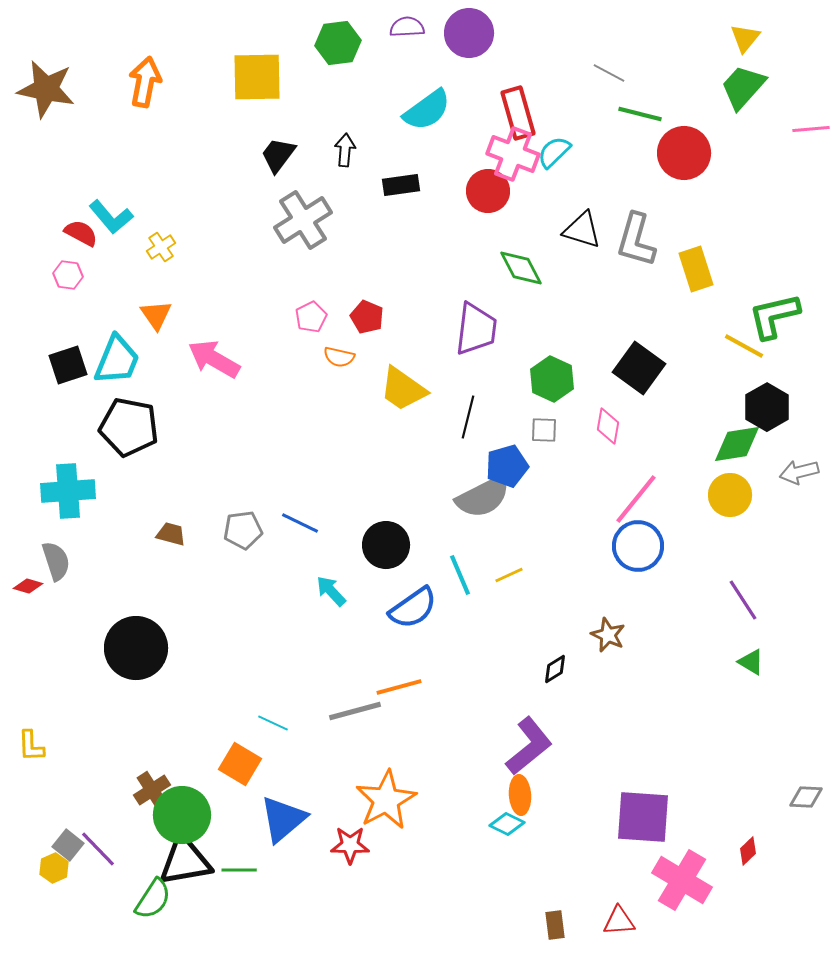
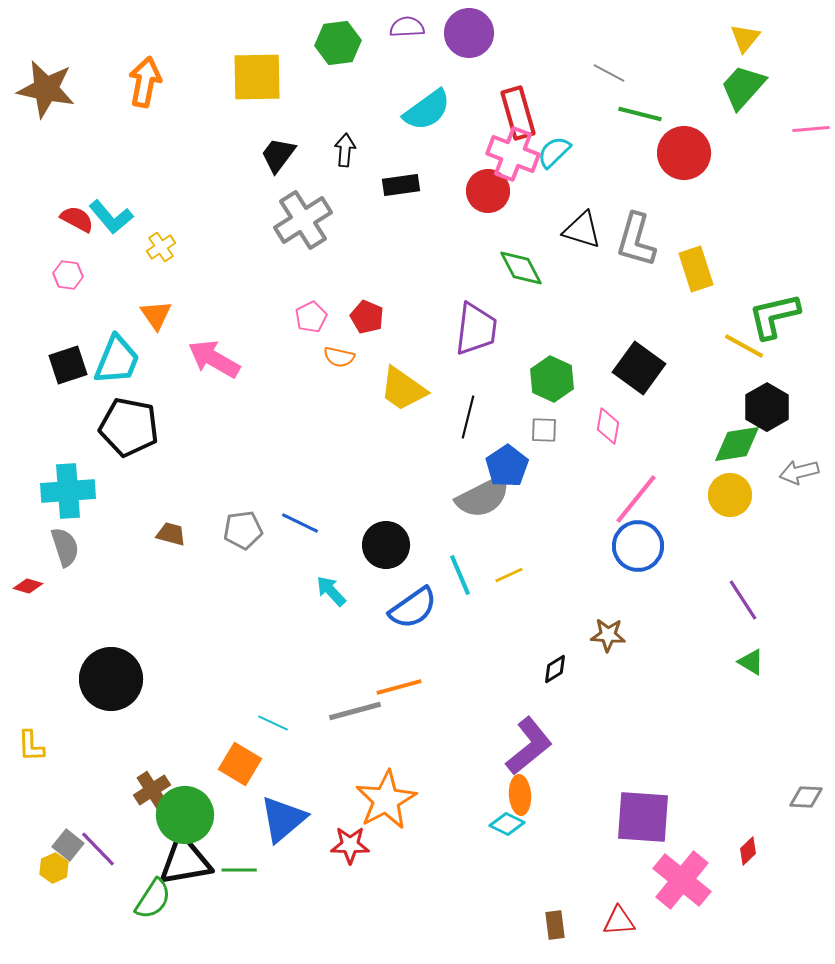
red semicircle at (81, 233): moved 4 px left, 14 px up
blue pentagon at (507, 466): rotated 18 degrees counterclockwise
gray semicircle at (56, 561): moved 9 px right, 14 px up
brown star at (608, 635): rotated 20 degrees counterclockwise
black circle at (136, 648): moved 25 px left, 31 px down
green circle at (182, 815): moved 3 px right
pink cross at (682, 880): rotated 8 degrees clockwise
